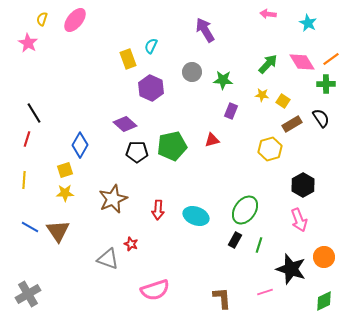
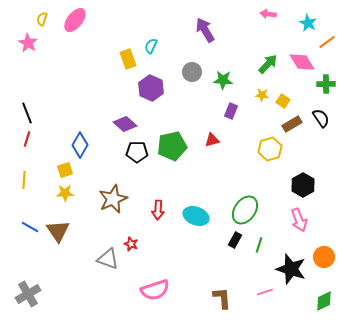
orange line at (331, 59): moved 4 px left, 17 px up
black line at (34, 113): moved 7 px left; rotated 10 degrees clockwise
